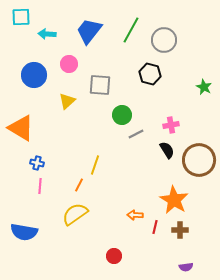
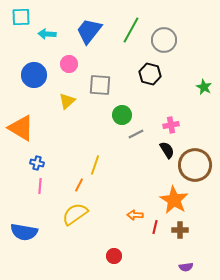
brown circle: moved 4 px left, 5 px down
